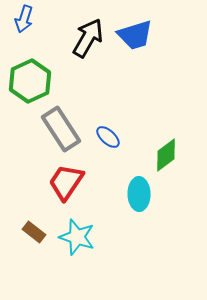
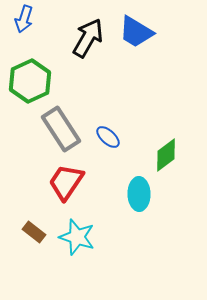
blue trapezoid: moved 1 px right, 3 px up; rotated 48 degrees clockwise
